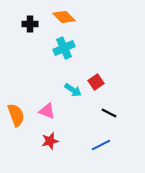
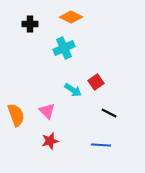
orange diamond: moved 7 px right; rotated 20 degrees counterclockwise
pink triangle: rotated 24 degrees clockwise
blue line: rotated 30 degrees clockwise
